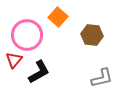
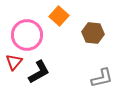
orange square: moved 1 px right, 1 px up
brown hexagon: moved 1 px right, 2 px up
red triangle: moved 2 px down
